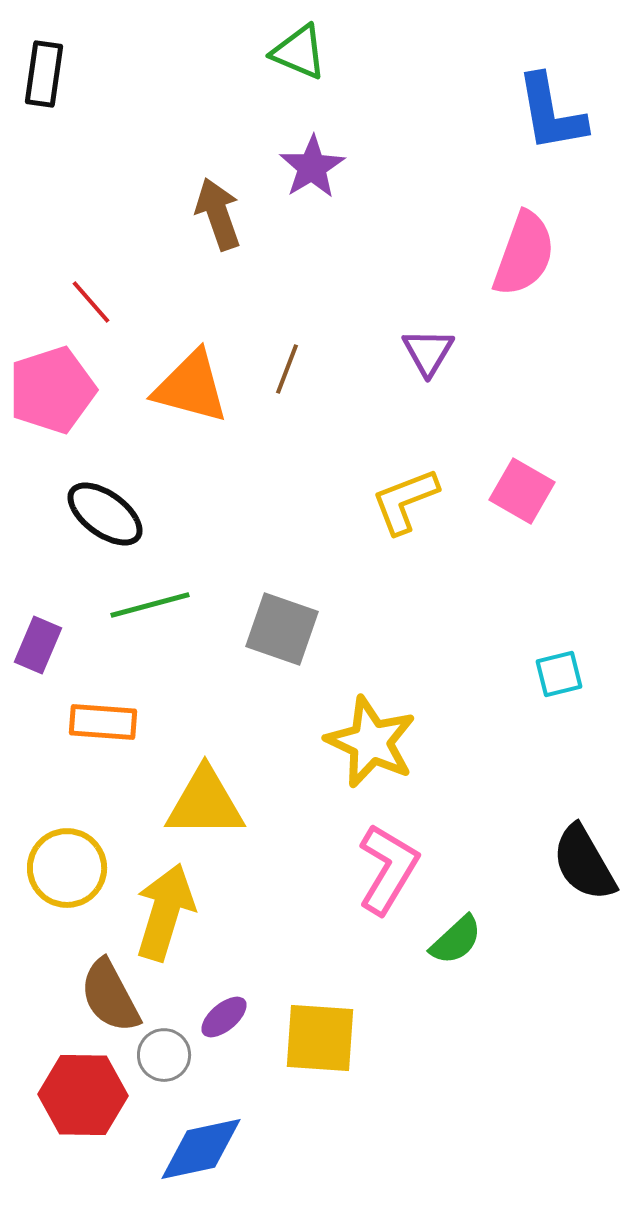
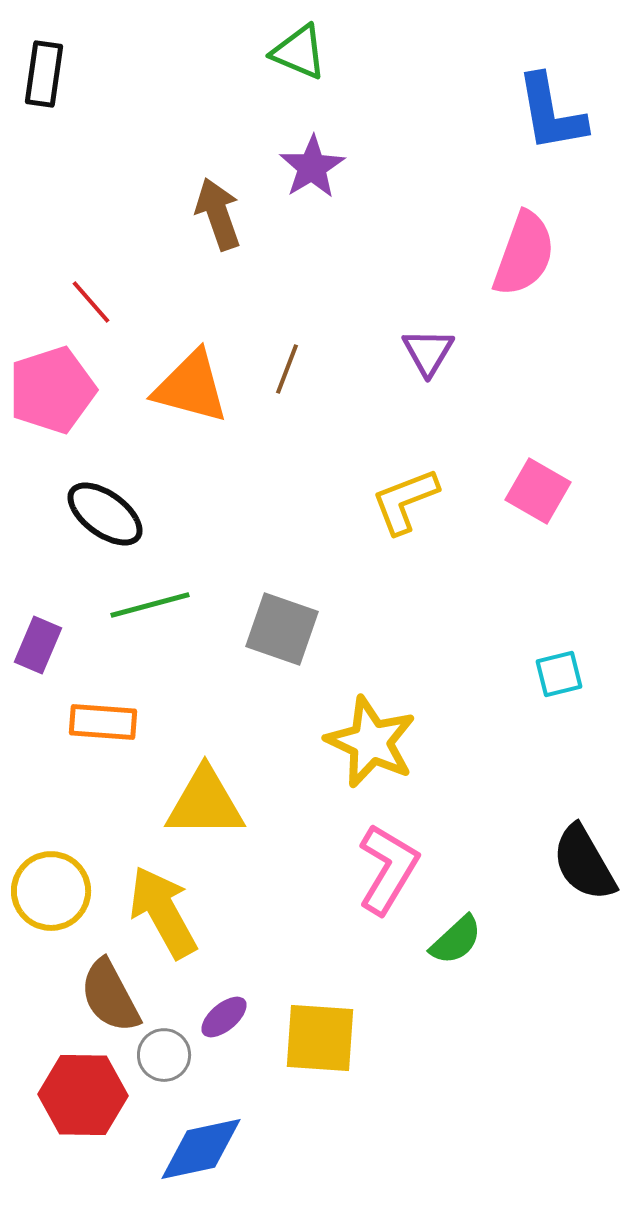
pink square: moved 16 px right
yellow circle: moved 16 px left, 23 px down
yellow arrow: moved 2 px left; rotated 46 degrees counterclockwise
